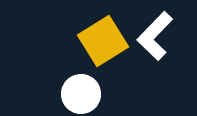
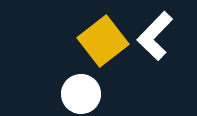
yellow square: rotated 6 degrees counterclockwise
